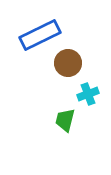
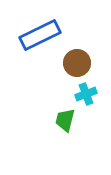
brown circle: moved 9 px right
cyan cross: moved 2 px left
